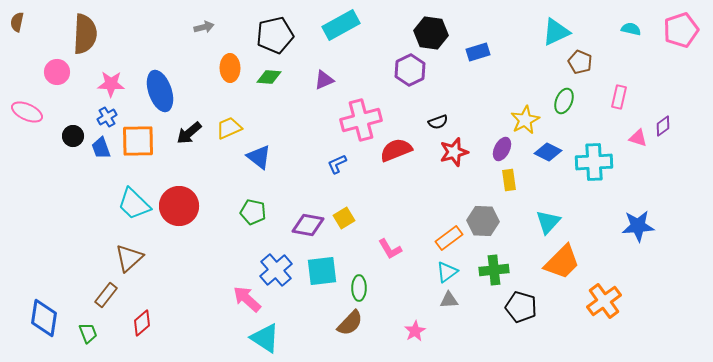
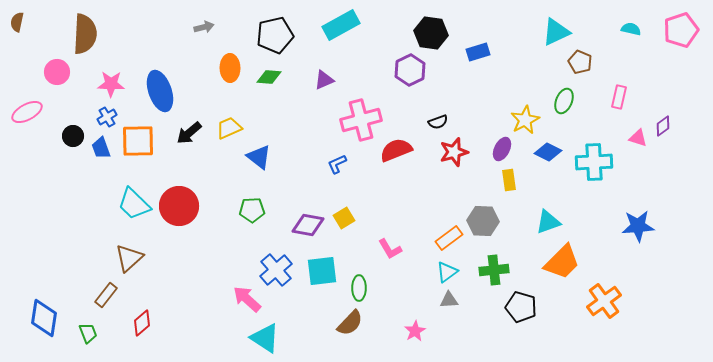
pink ellipse at (27, 112): rotated 52 degrees counterclockwise
green pentagon at (253, 212): moved 1 px left, 2 px up; rotated 15 degrees counterclockwise
cyan triangle at (548, 222): rotated 28 degrees clockwise
